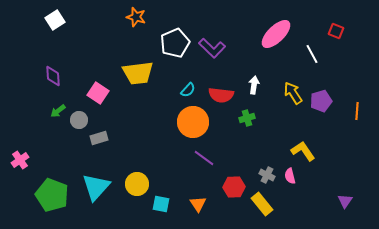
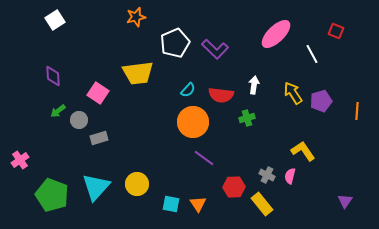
orange star: rotated 30 degrees counterclockwise
purple L-shape: moved 3 px right, 1 px down
pink semicircle: rotated 28 degrees clockwise
cyan square: moved 10 px right
